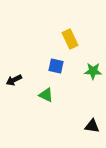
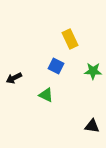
blue square: rotated 14 degrees clockwise
black arrow: moved 2 px up
